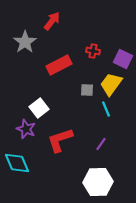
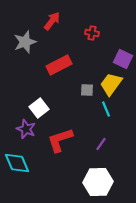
gray star: rotated 15 degrees clockwise
red cross: moved 1 px left, 18 px up
